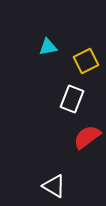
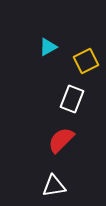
cyan triangle: rotated 18 degrees counterclockwise
red semicircle: moved 26 px left, 3 px down; rotated 8 degrees counterclockwise
white triangle: rotated 40 degrees counterclockwise
